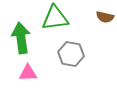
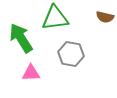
green arrow: rotated 24 degrees counterclockwise
pink triangle: moved 3 px right
